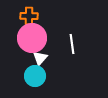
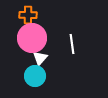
orange cross: moved 1 px left, 1 px up
